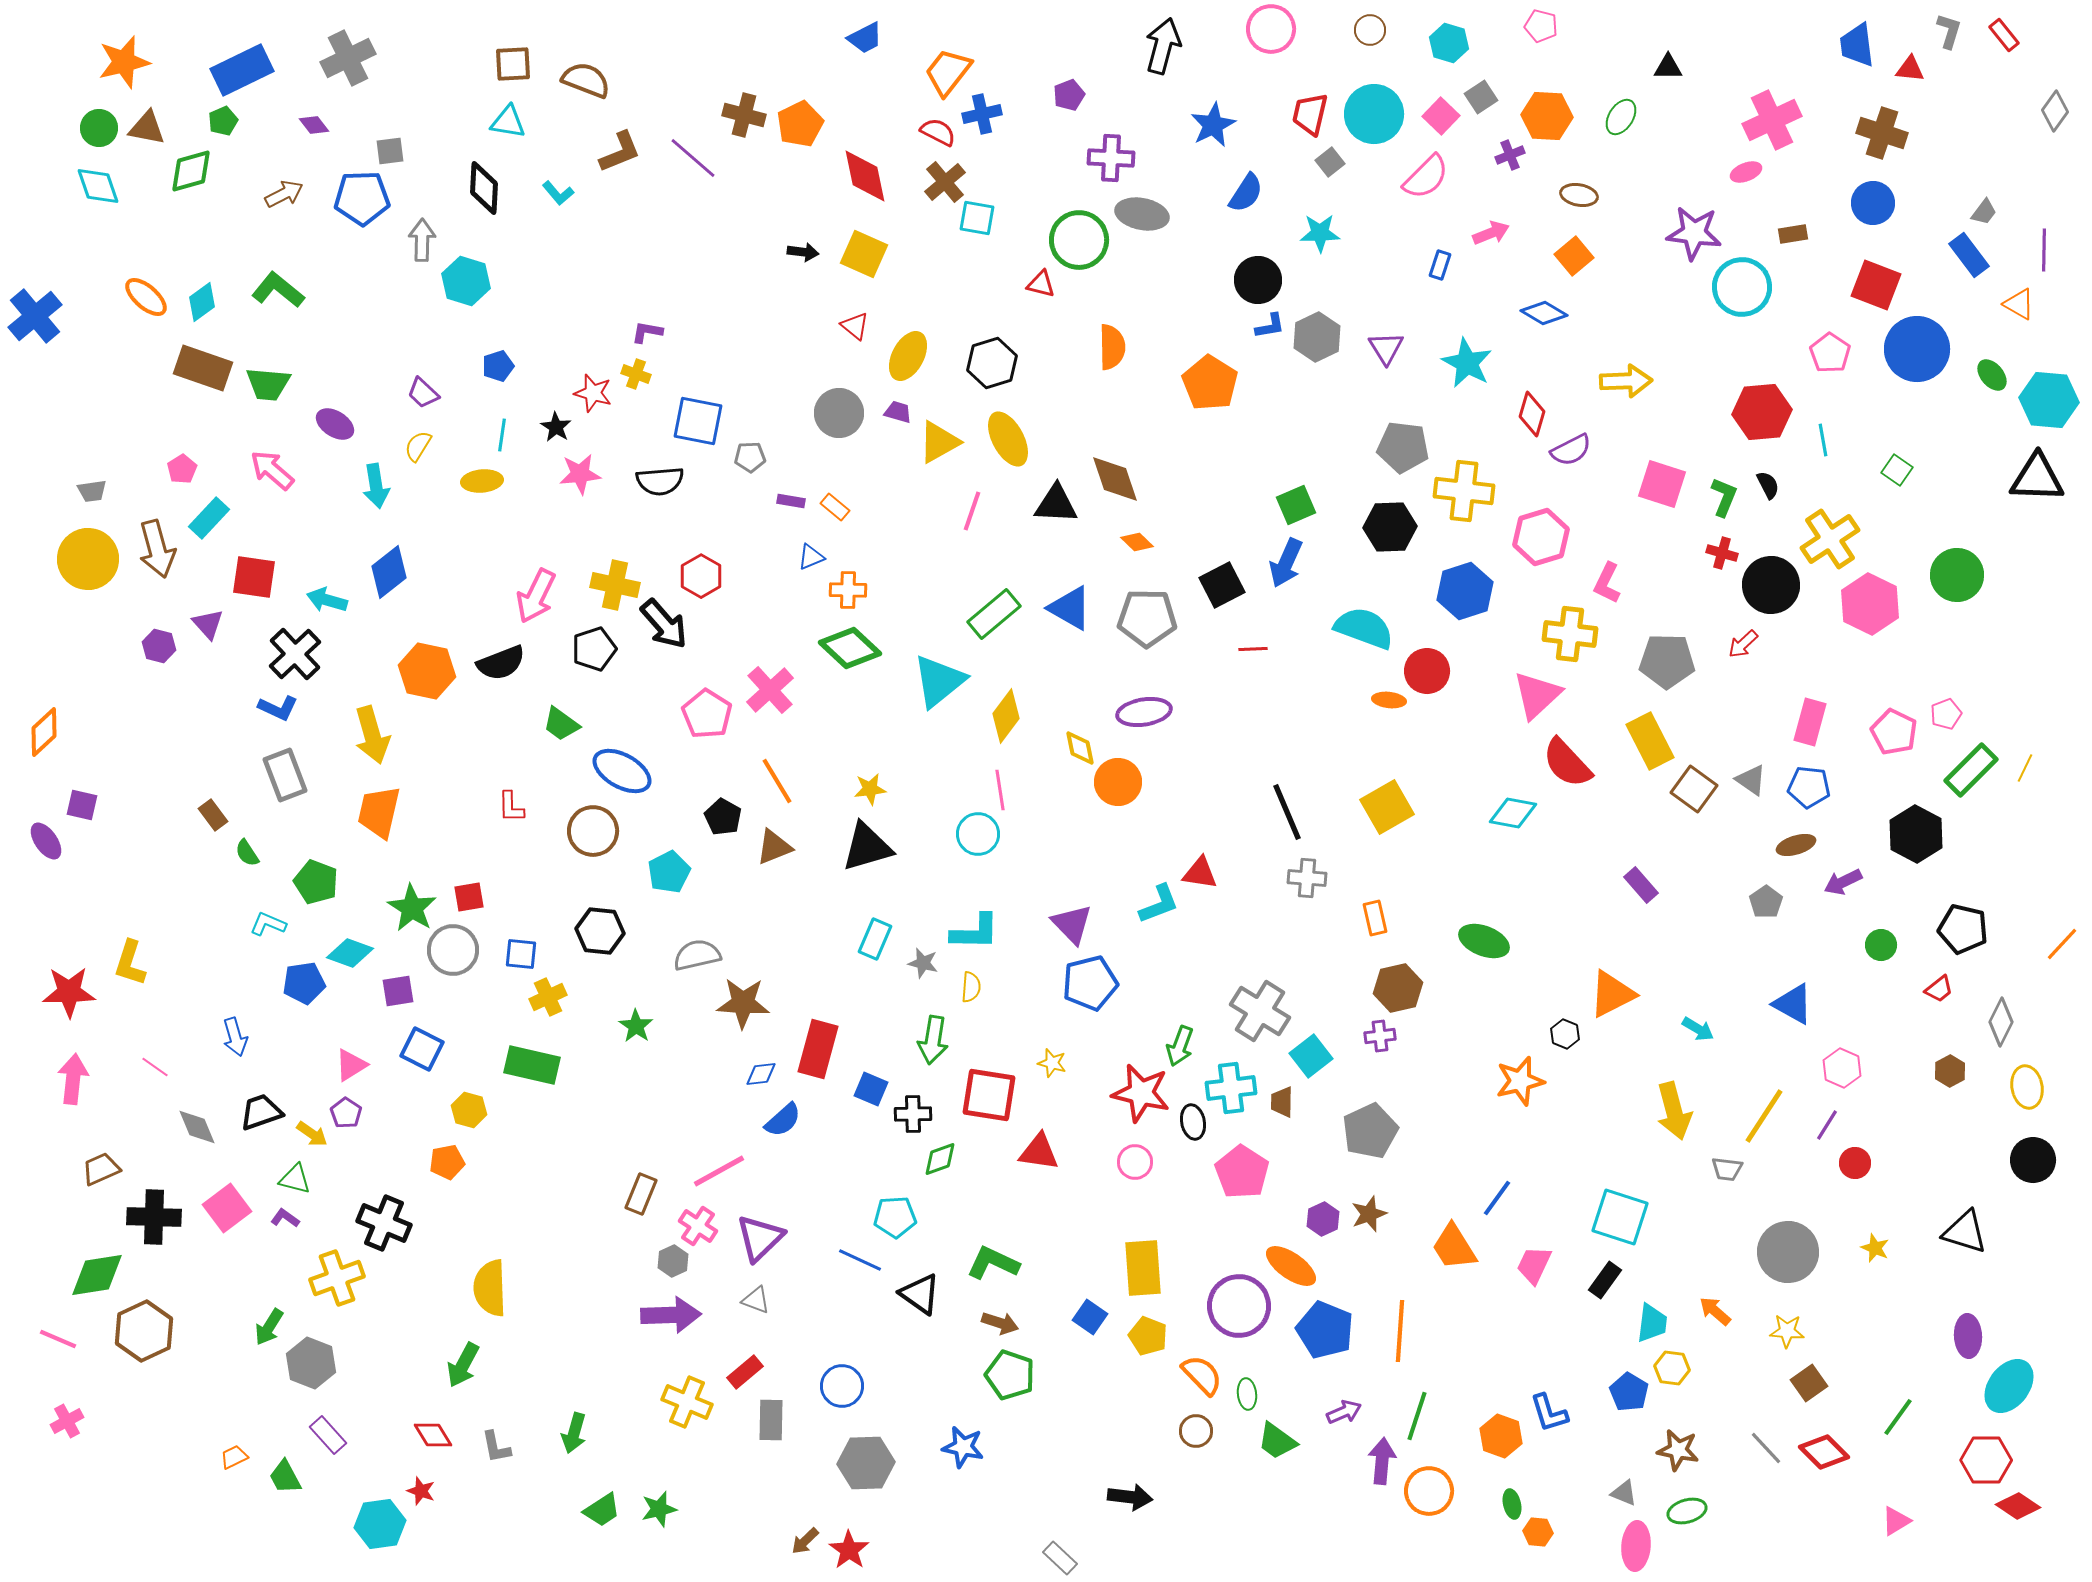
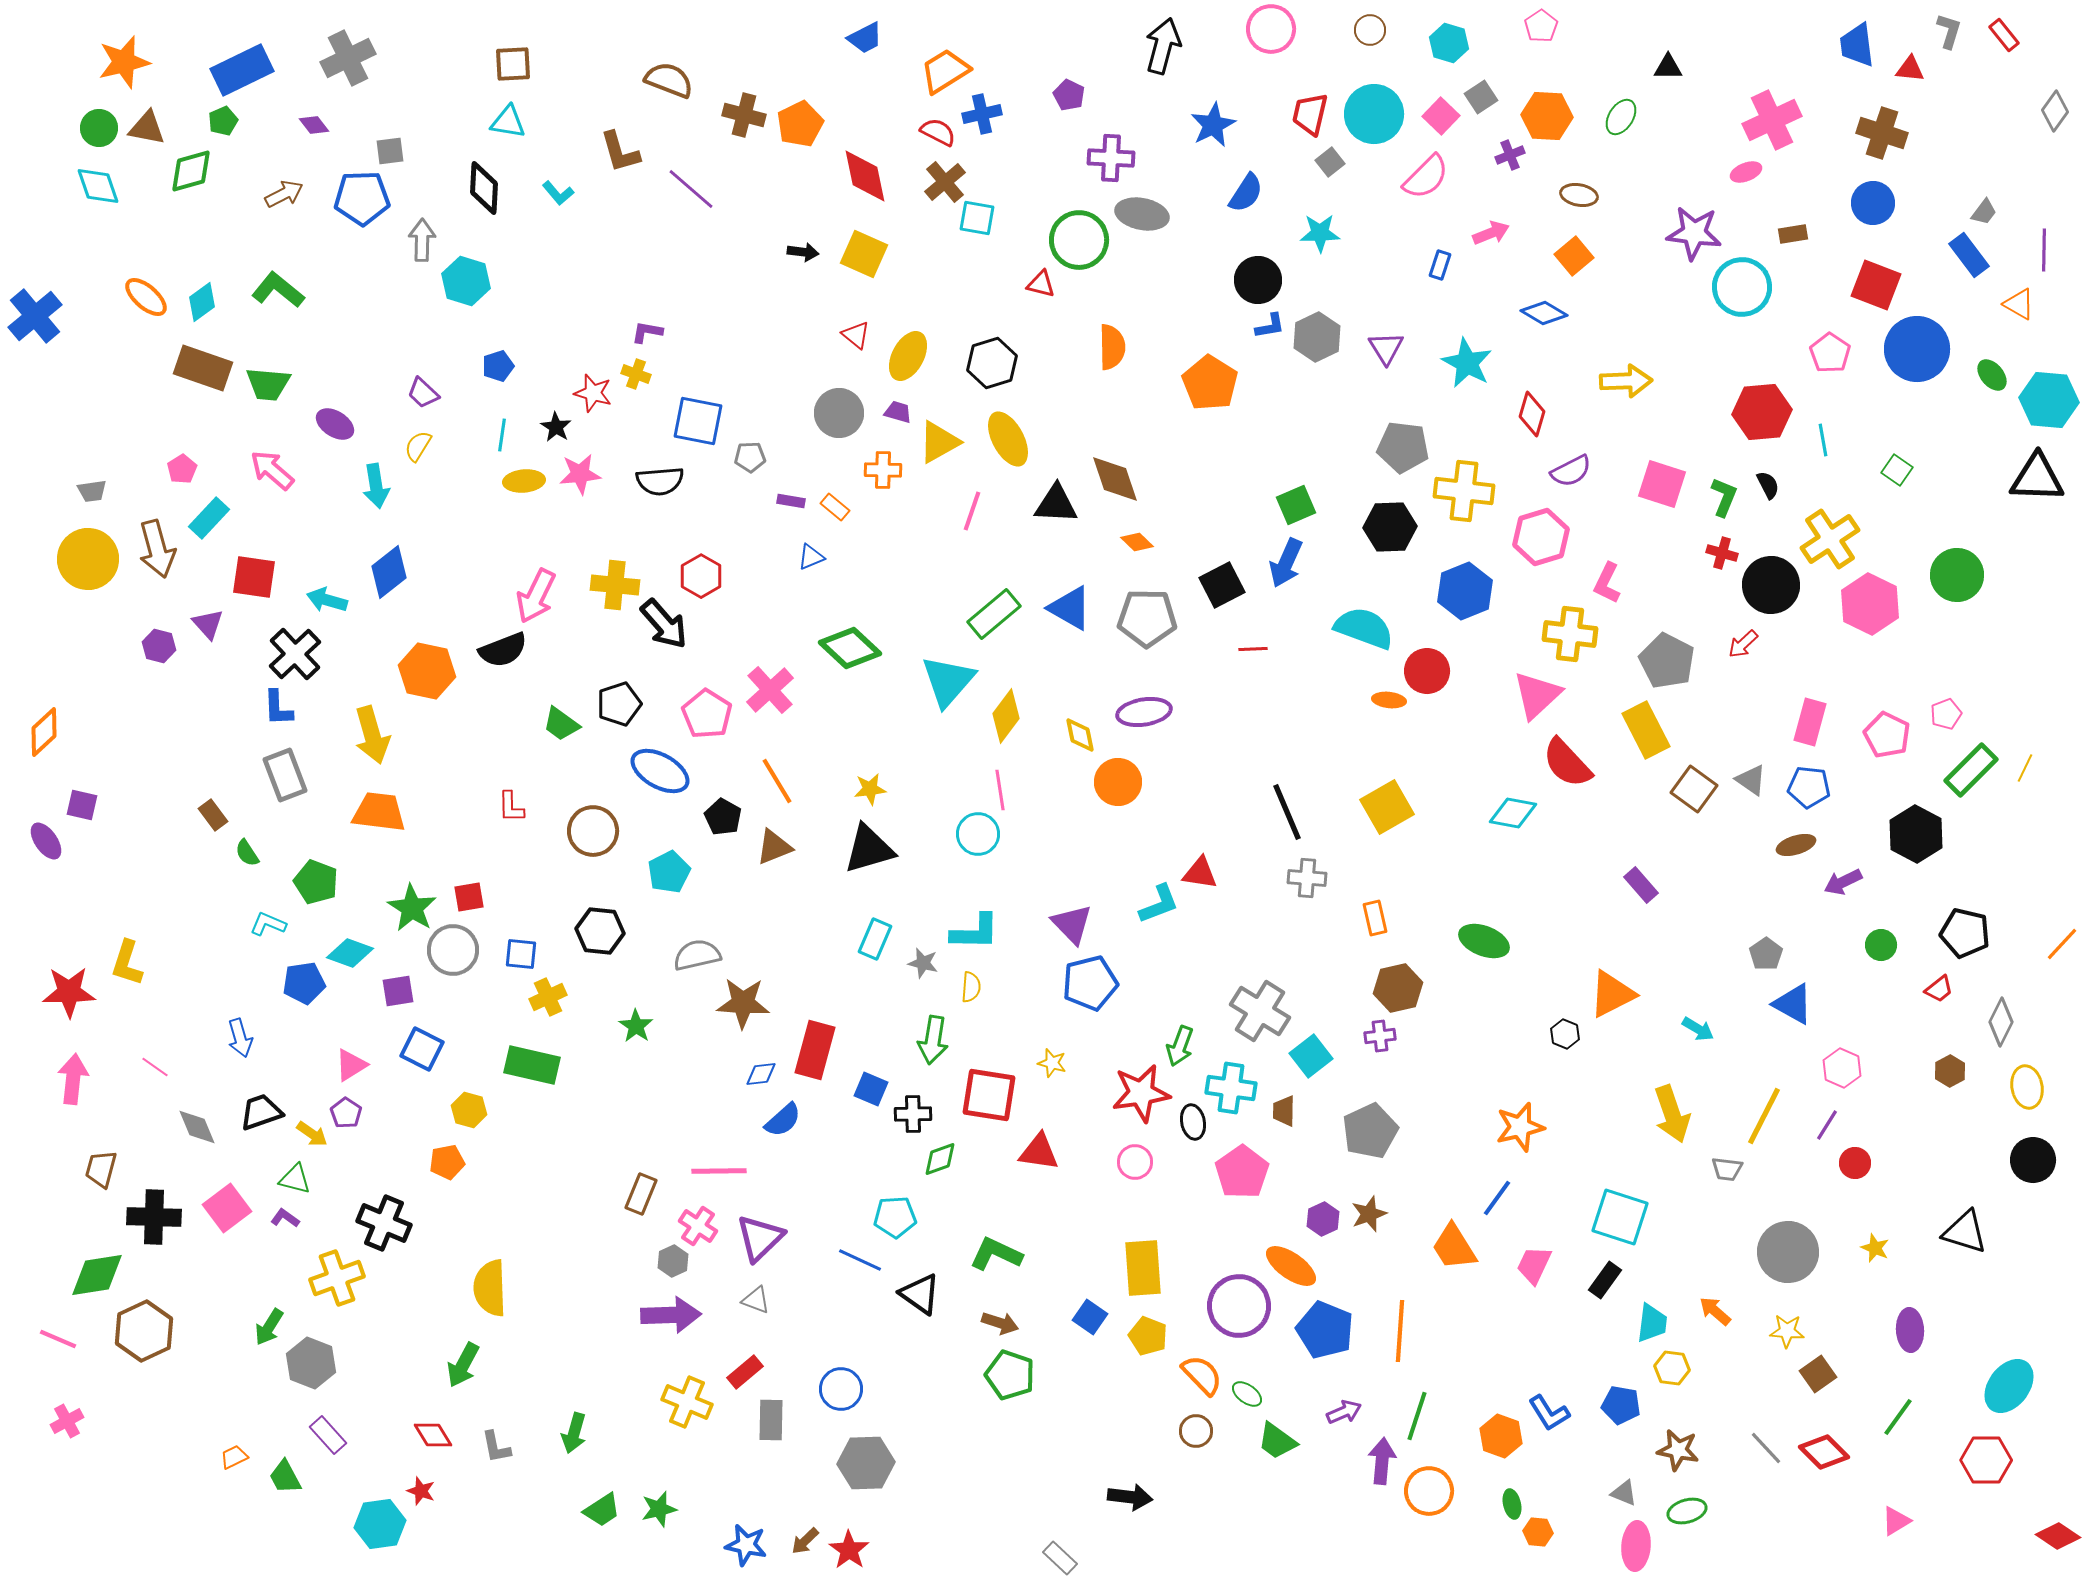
pink pentagon at (1541, 26): rotated 24 degrees clockwise
orange trapezoid at (948, 72): moved 3 px left, 1 px up; rotated 20 degrees clockwise
brown semicircle at (586, 80): moved 83 px right
purple pentagon at (1069, 95): rotated 24 degrees counterclockwise
brown L-shape at (620, 152): rotated 96 degrees clockwise
purple line at (693, 158): moved 2 px left, 31 px down
red triangle at (855, 326): moved 1 px right, 9 px down
purple semicircle at (1571, 450): moved 21 px down
yellow ellipse at (482, 481): moved 42 px right
yellow cross at (615, 585): rotated 6 degrees counterclockwise
orange cross at (848, 590): moved 35 px right, 120 px up
blue hexagon at (1465, 591): rotated 4 degrees counterclockwise
black pentagon at (594, 649): moved 25 px right, 55 px down
gray pentagon at (1667, 661): rotated 26 degrees clockwise
black semicircle at (501, 663): moved 2 px right, 13 px up
cyan triangle at (939, 681): moved 9 px right; rotated 10 degrees counterclockwise
blue L-shape at (278, 708): rotated 63 degrees clockwise
pink pentagon at (1894, 732): moved 7 px left, 3 px down
yellow rectangle at (1650, 741): moved 4 px left, 11 px up
yellow diamond at (1080, 748): moved 13 px up
blue ellipse at (622, 771): moved 38 px right
orange trapezoid at (379, 812): rotated 84 degrees clockwise
black triangle at (867, 847): moved 2 px right, 2 px down
gray pentagon at (1766, 902): moved 52 px down
black pentagon at (1963, 929): moved 2 px right, 4 px down
yellow L-shape at (130, 963): moved 3 px left
blue arrow at (235, 1037): moved 5 px right, 1 px down
red rectangle at (818, 1049): moved 3 px left, 1 px down
orange star at (1520, 1081): moved 46 px down
cyan cross at (1231, 1088): rotated 15 degrees clockwise
red star at (1141, 1093): rotated 22 degrees counterclockwise
brown trapezoid at (1282, 1102): moved 2 px right, 9 px down
yellow arrow at (1674, 1111): moved 2 px left, 3 px down; rotated 4 degrees counterclockwise
yellow line at (1764, 1116): rotated 6 degrees counterclockwise
brown trapezoid at (101, 1169): rotated 51 degrees counterclockwise
pink line at (719, 1171): rotated 28 degrees clockwise
pink pentagon at (1242, 1172): rotated 4 degrees clockwise
green L-shape at (993, 1263): moved 3 px right, 9 px up
purple ellipse at (1968, 1336): moved 58 px left, 6 px up
brown square at (1809, 1383): moved 9 px right, 9 px up
blue circle at (842, 1386): moved 1 px left, 3 px down
blue pentagon at (1629, 1392): moved 8 px left, 13 px down; rotated 21 degrees counterclockwise
green ellipse at (1247, 1394): rotated 48 degrees counterclockwise
blue L-shape at (1549, 1413): rotated 15 degrees counterclockwise
blue star at (963, 1447): moved 217 px left, 98 px down
red diamond at (2018, 1506): moved 40 px right, 30 px down
